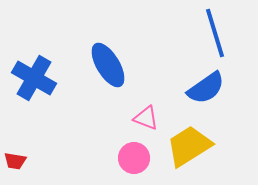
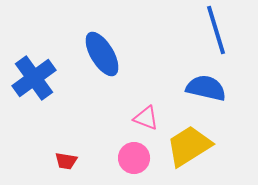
blue line: moved 1 px right, 3 px up
blue ellipse: moved 6 px left, 11 px up
blue cross: rotated 24 degrees clockwise
blue semicircle: rotated 132 degrees counterclockwise
red trapezoid: moved 51 px right
